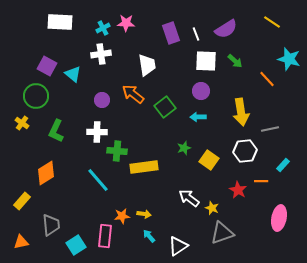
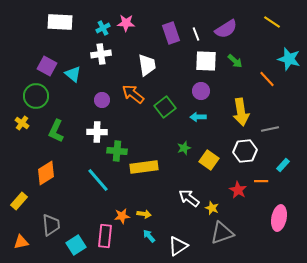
yellow rectangle at (22, 201): moved 3 px left
